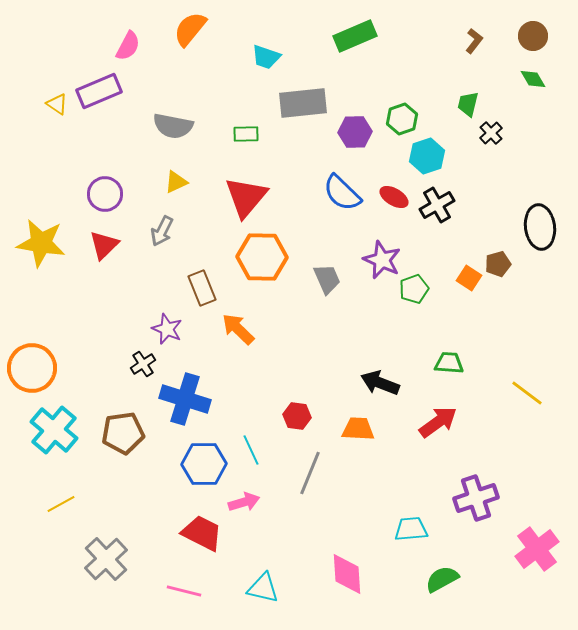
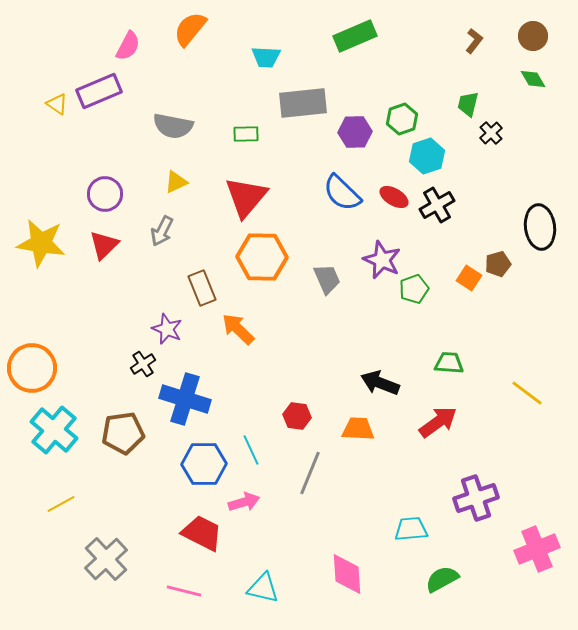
cyan trapezoid at (266, 57): rotated 16 degrees counterclockwise
pink cross at (537, 549): rotated 15 degrees clockwise
